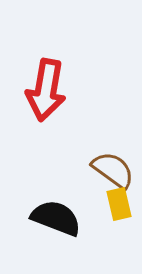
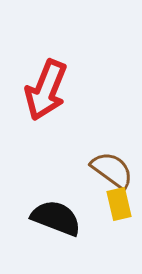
red arrow: rotated 12 degrees clockwise
brown semicircle: moved 1 px left
